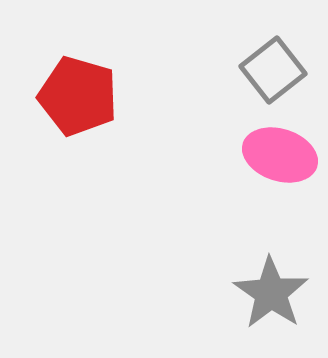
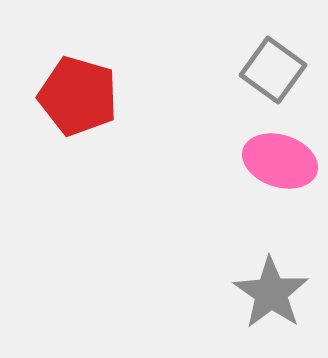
gray square: rotated 16 degrees counterclockwise
pink ellipse: moved 6 px down
